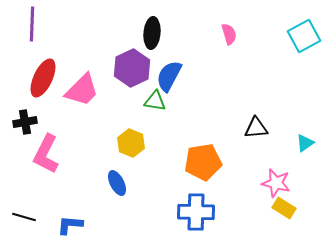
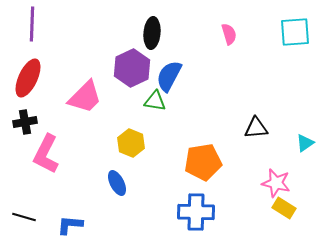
cyan square: moved 9 px left, 4 px up; rotated 24 degrees clockwise
red ellipse: moved 15 px left
pink trapezoid: moved 3 px right, 7 px down
